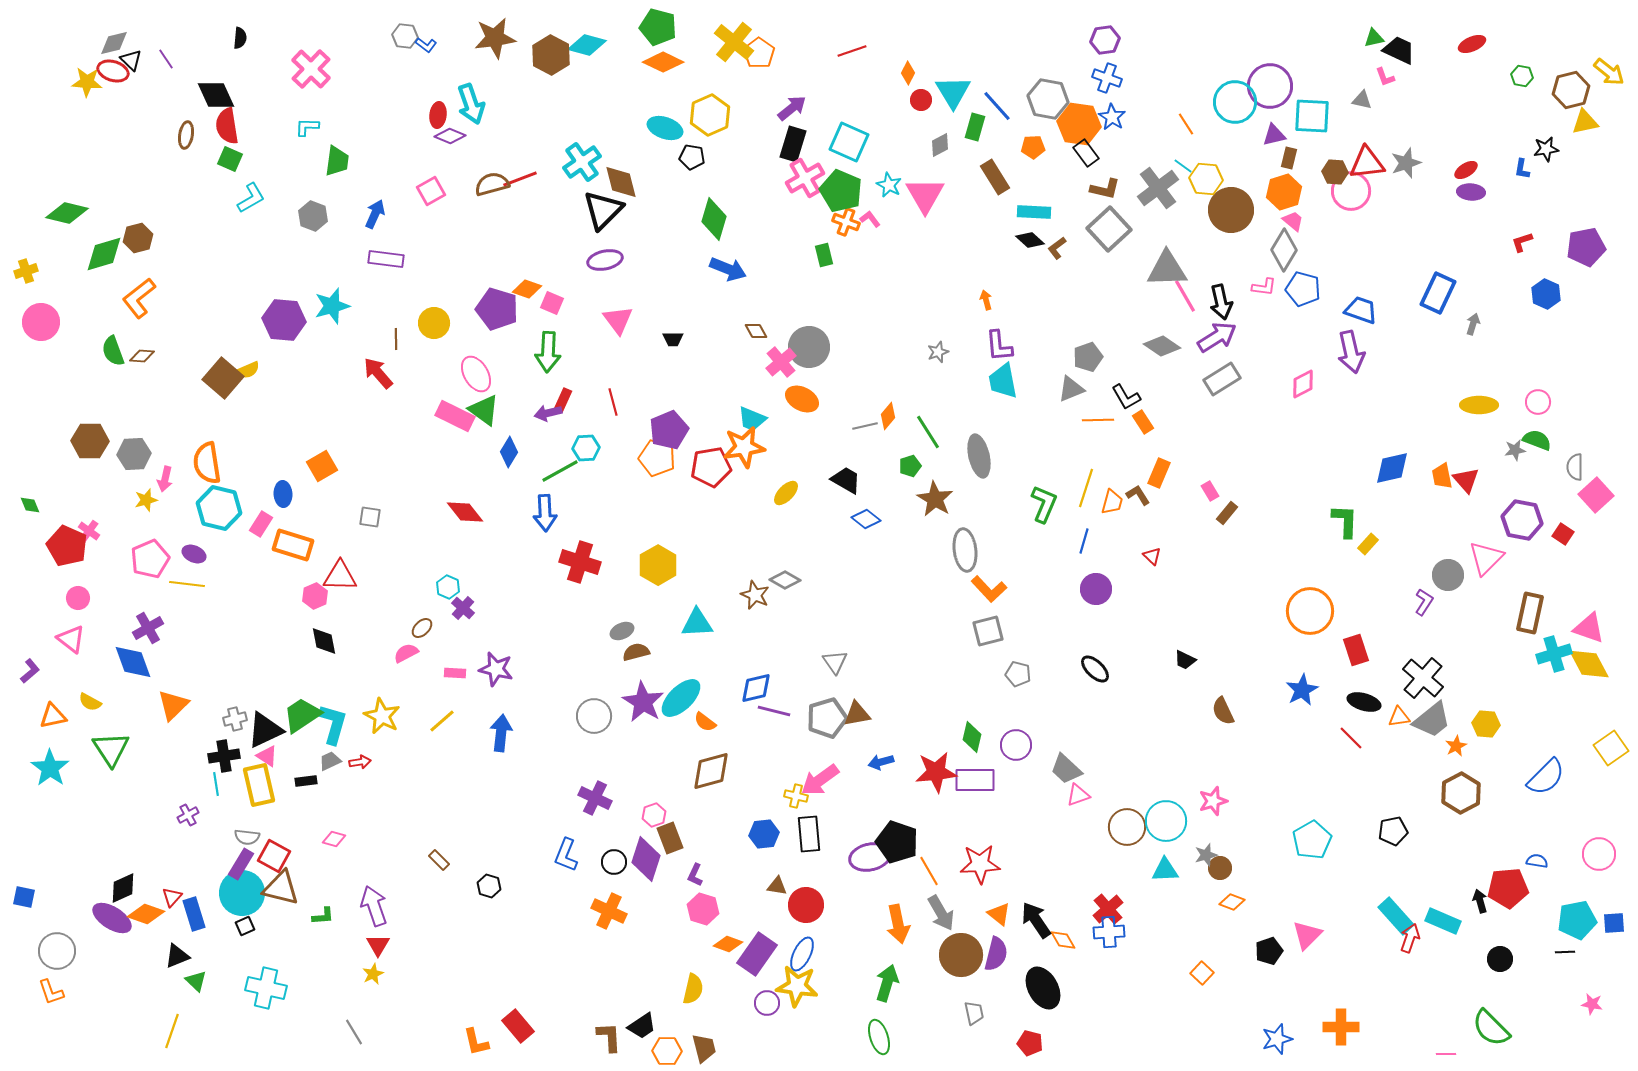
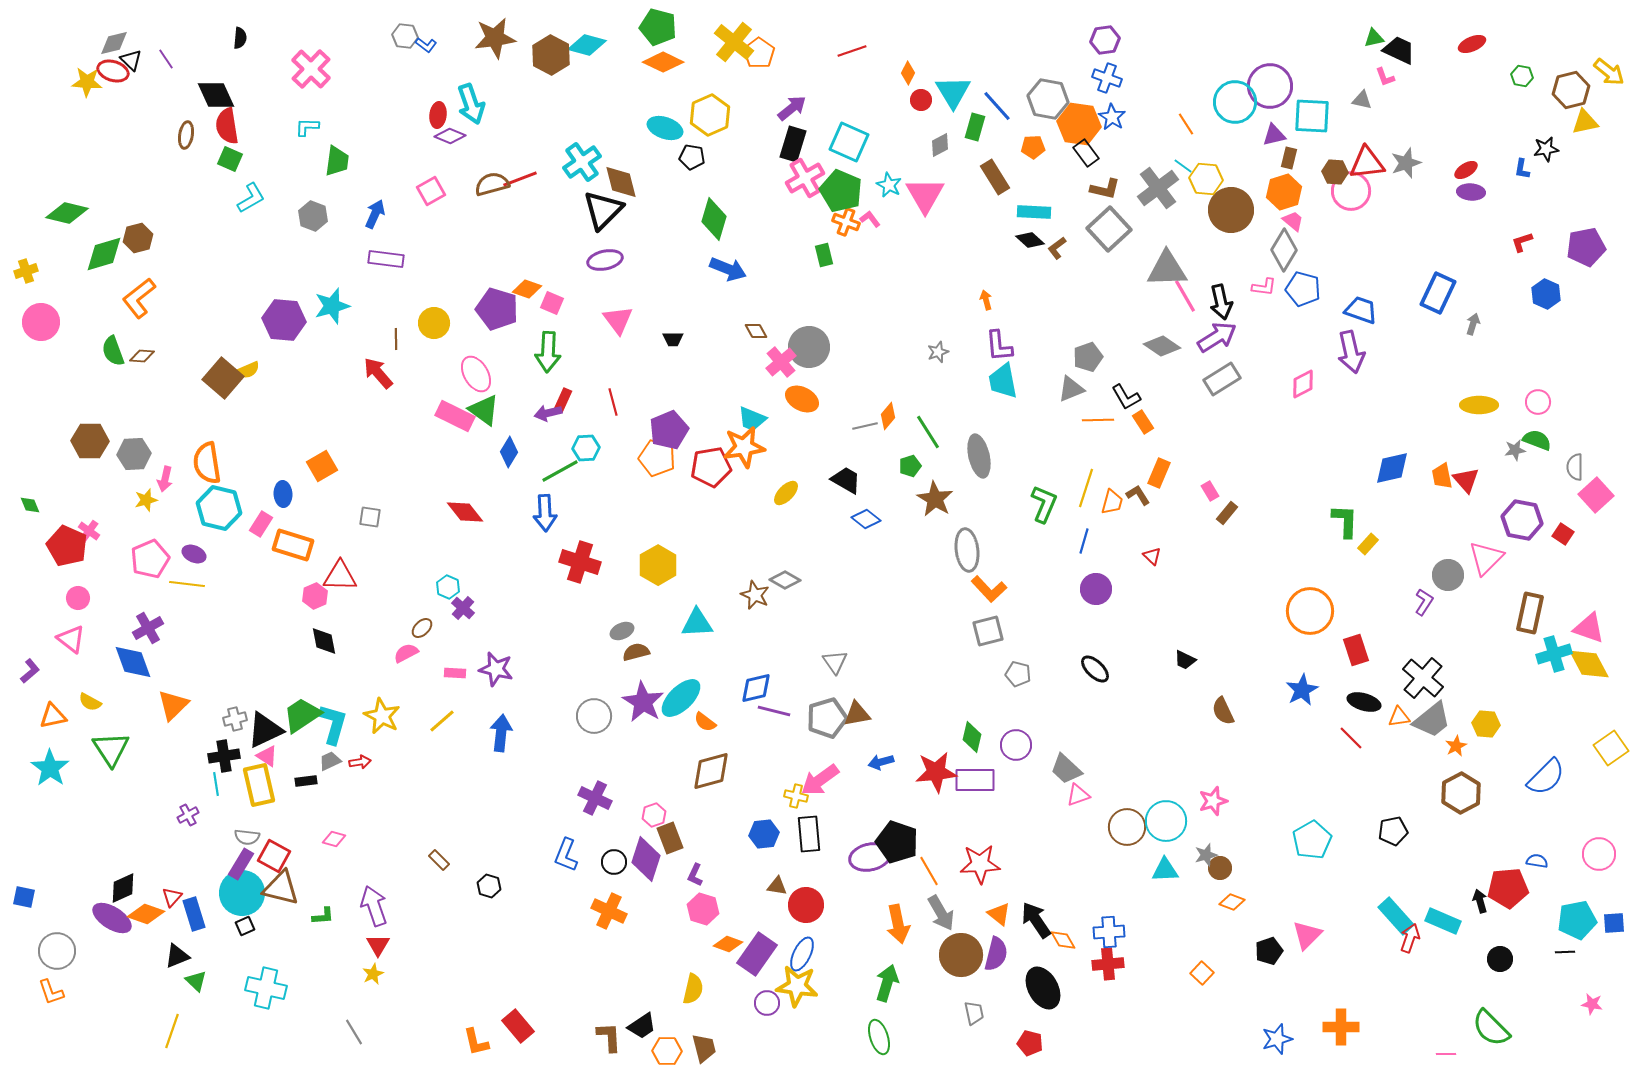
gray ellipse at (965, 550): moved 2 px right
red cross at (1108, 909): moved 55 px down; rotated 36 degrees clockwise
